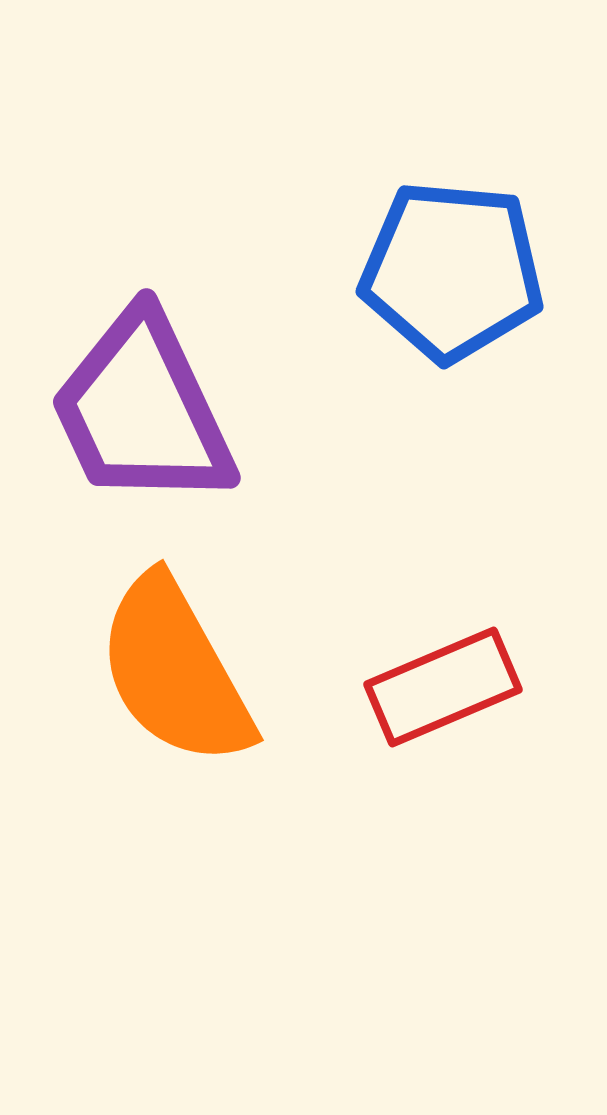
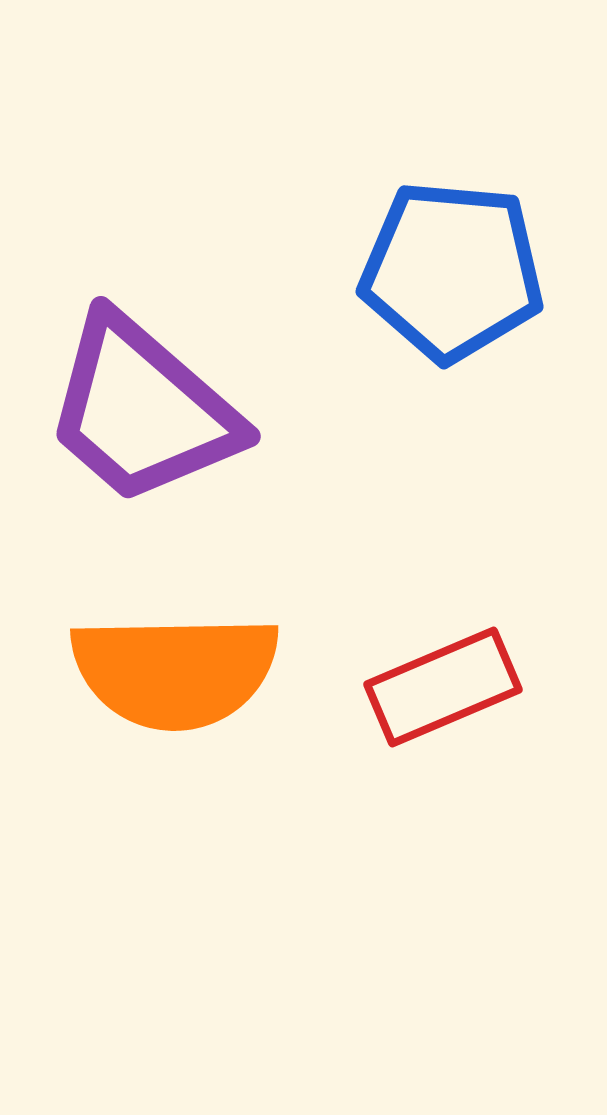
purple trapezoid: rotated 24 degrees counterclockwise
orange semicircle: rotated 62 degrees counterclockwise
